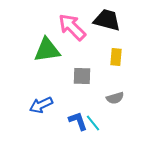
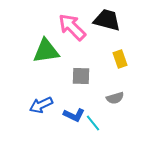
green triangle: moved 1 px left, 1 px down
yellow rectangle: moved 4 px right, 2 px down; rotated 24 degrees counterclockwise
gray square: moved 1 px left
blue L-shape: moved 4 px left, 6 px up; rotated 135 degrees clockwise
